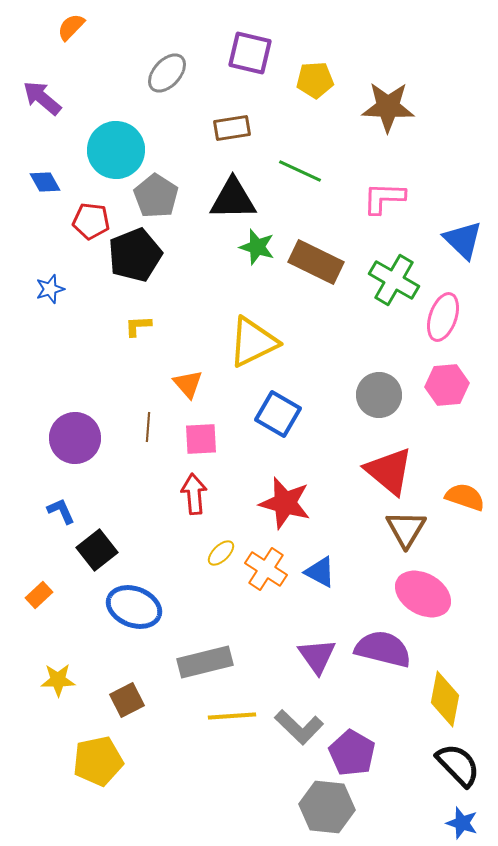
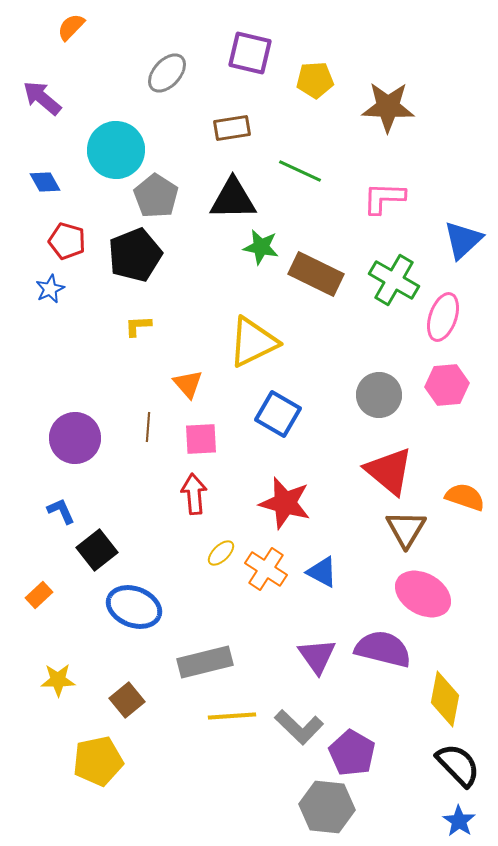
red pentagon at (91, 221): moved 24 px left, 20 px down; rotated 9 degrees clockwise
blue triangle at (463, 240): rotated 33 degrees clockwise
green star at (257, 247): moved 4 px right; rotated 6 degrees counterclockwise
brown rectangle at (316, 262): moved 12 px down
blue star at (50, 289): rotated 8 degrees counterclockwise
blue triangle at (320, 572): moved 2 px right
brown square at (127, 700): rotated 12 degrees counterclockwise
blue star at (462, 823): moved 3 px left, 2 px up; rotated 16 degrees clockwise
